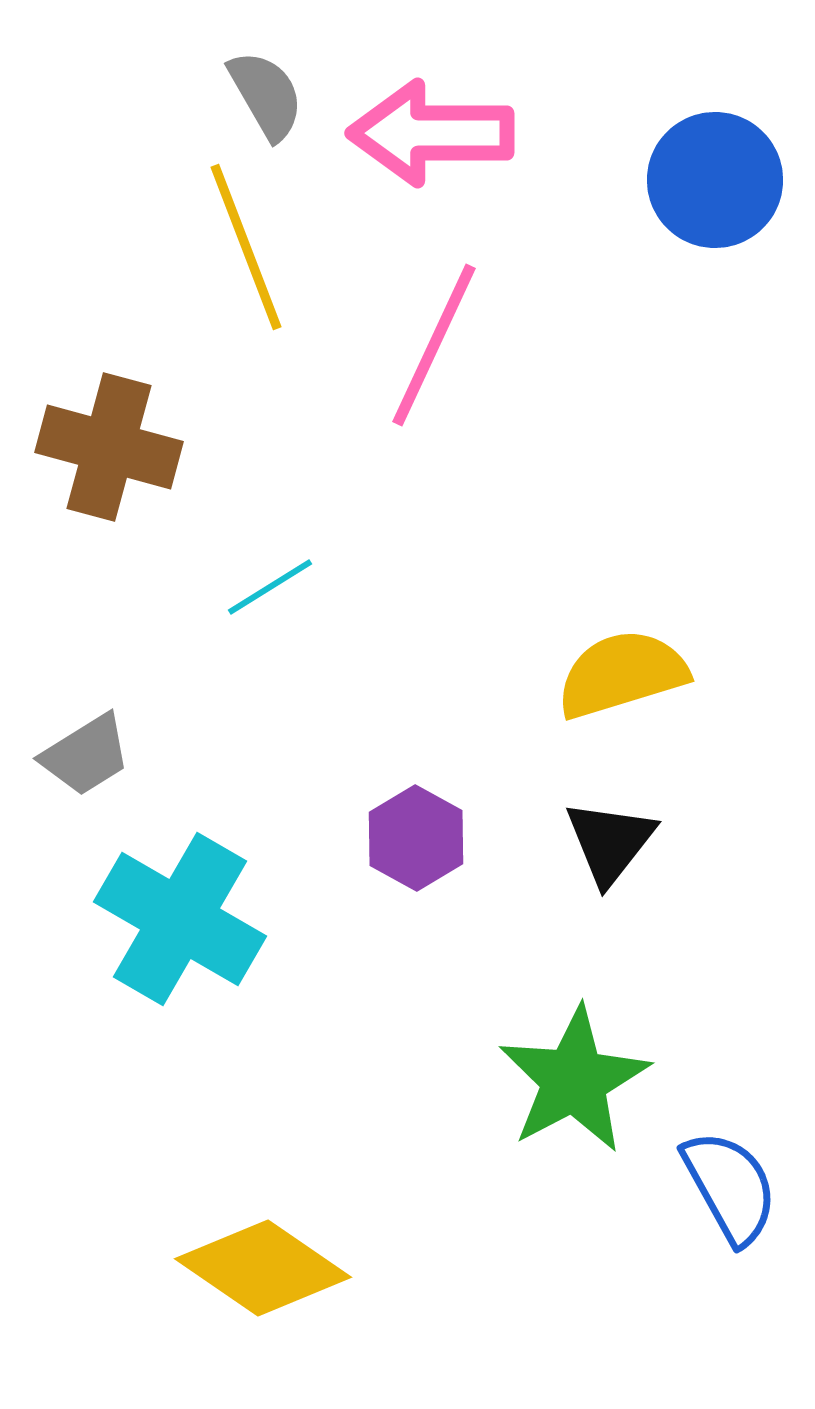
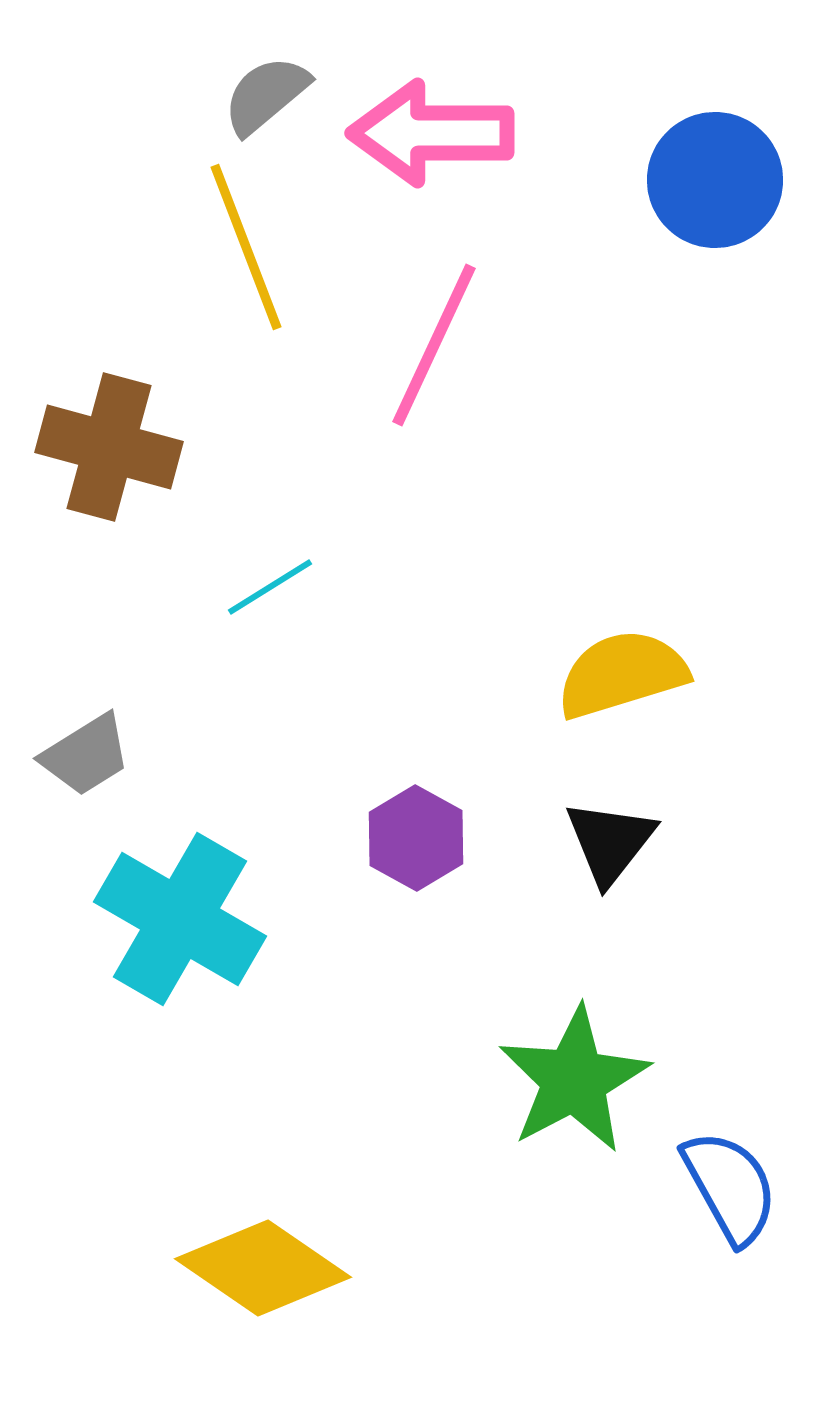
gray semicircle: rotated 100 degrees counterclockwise
